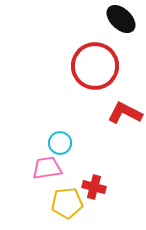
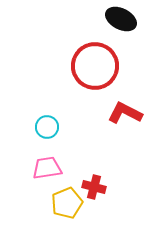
black ellipse: rotated 16 degrees counterclockwise
cyan circle: moved 13 px left, 16 px up
yellow pentagon: rotated 16 degrees counterclockwise
